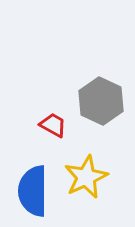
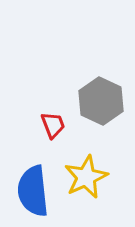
red trapezoid: rotated 40 degrees clockwise
blue semicircle: rotated 6 degrees counterclockwise
